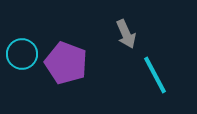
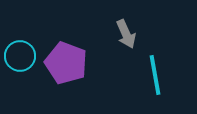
cyan circle: moved 2 px left, 2 px down
cyan line: rotated 18 degrees clockwise
